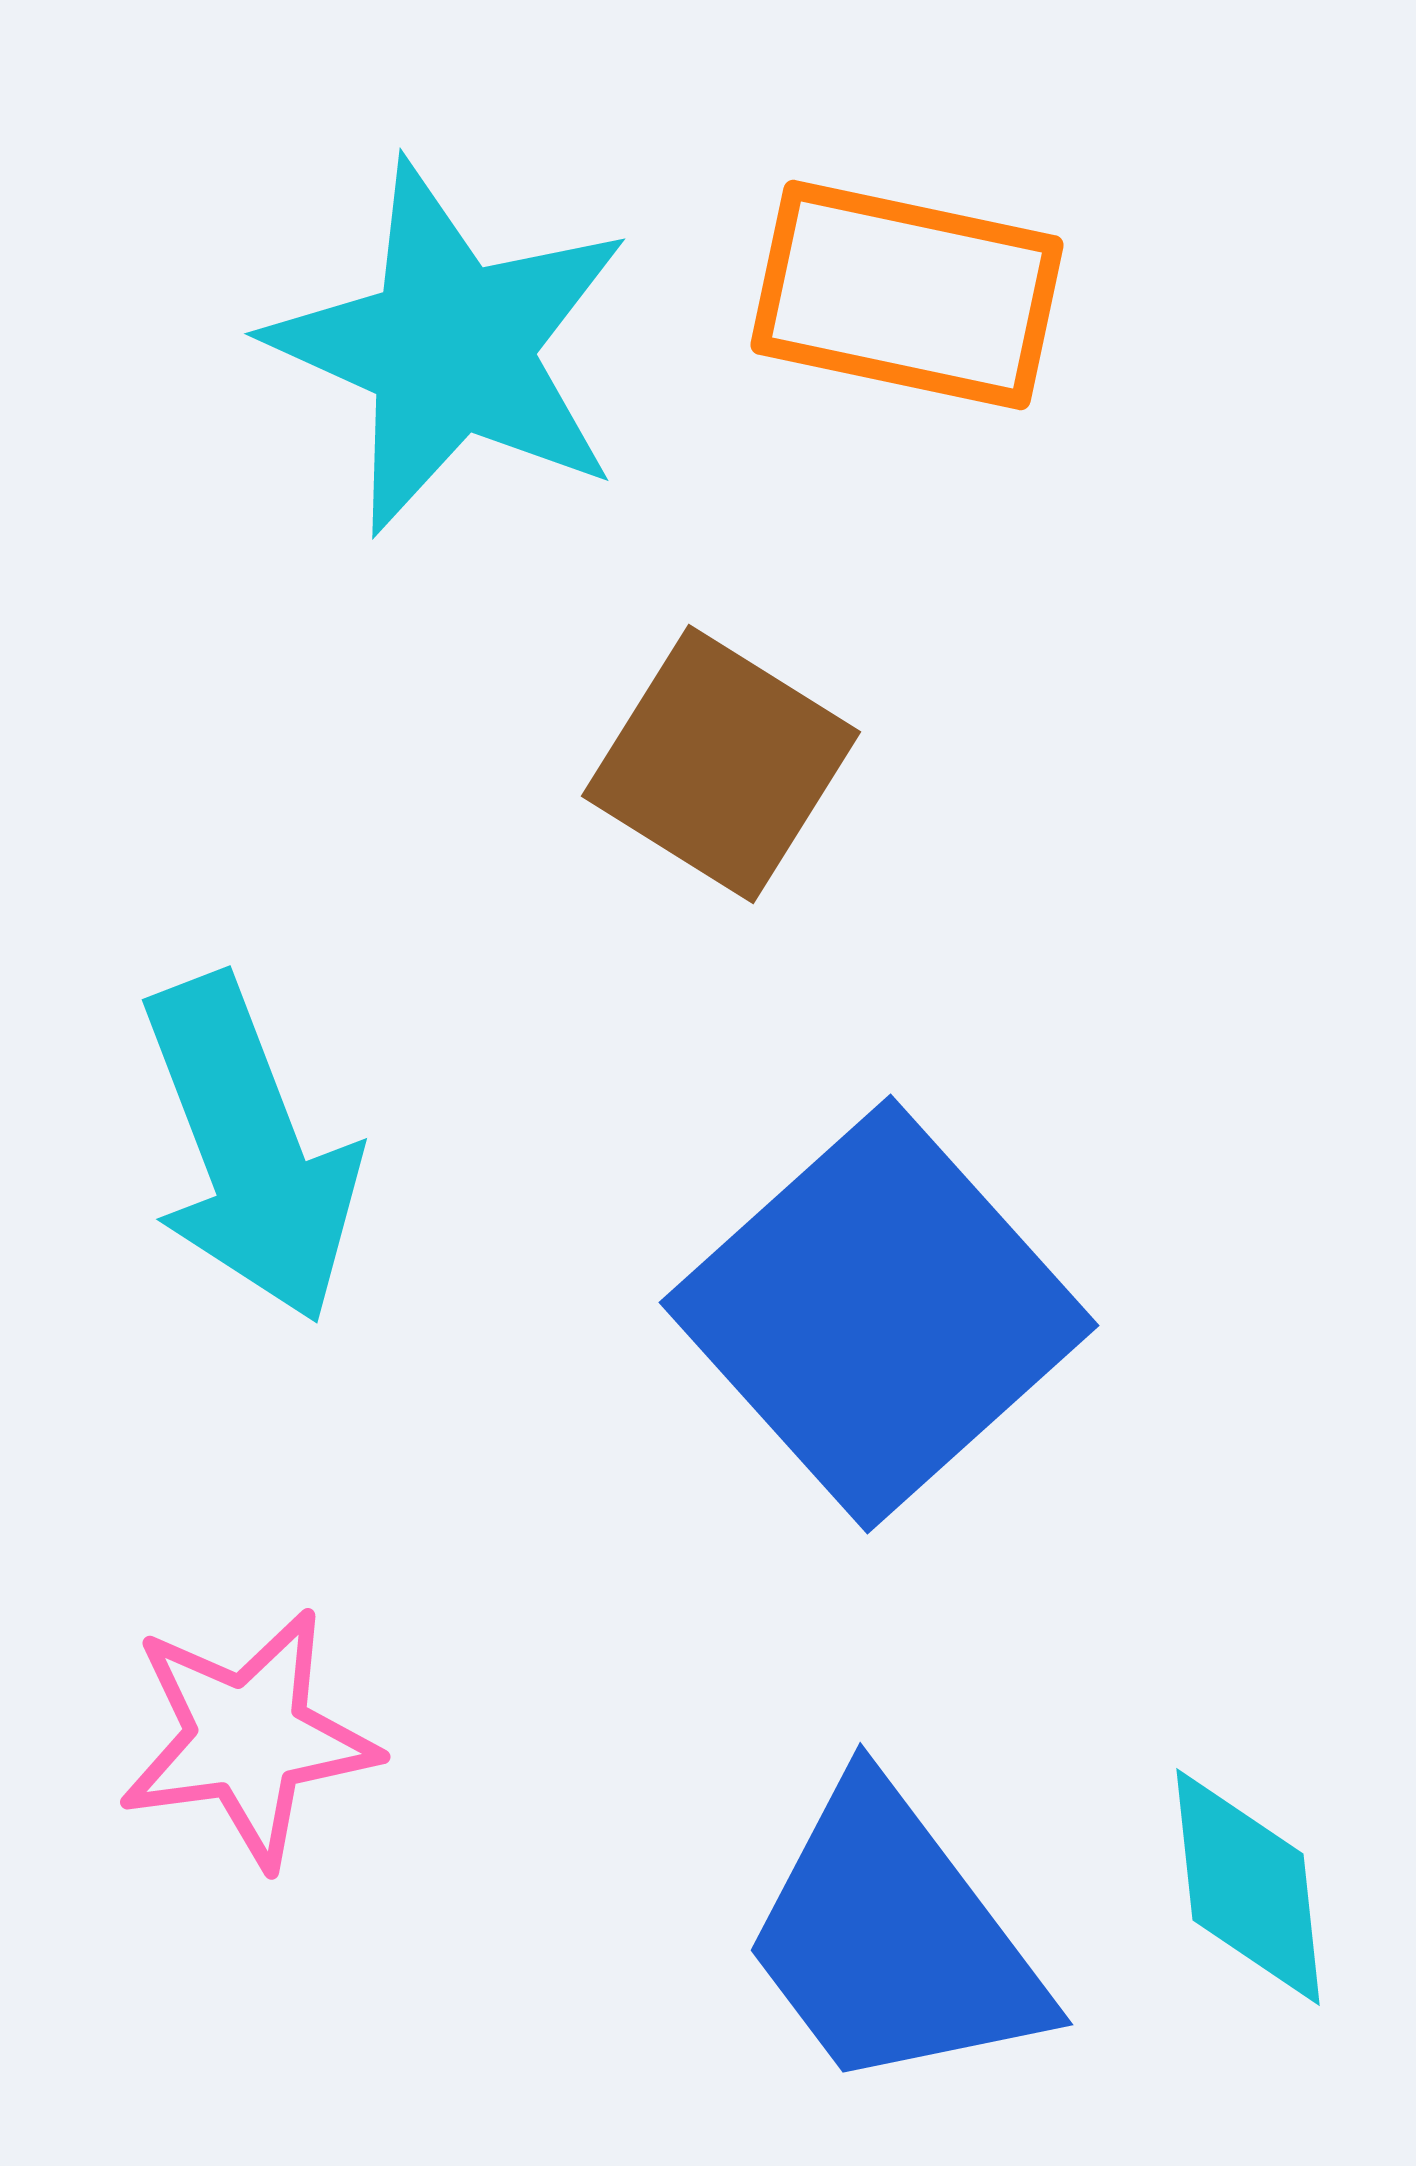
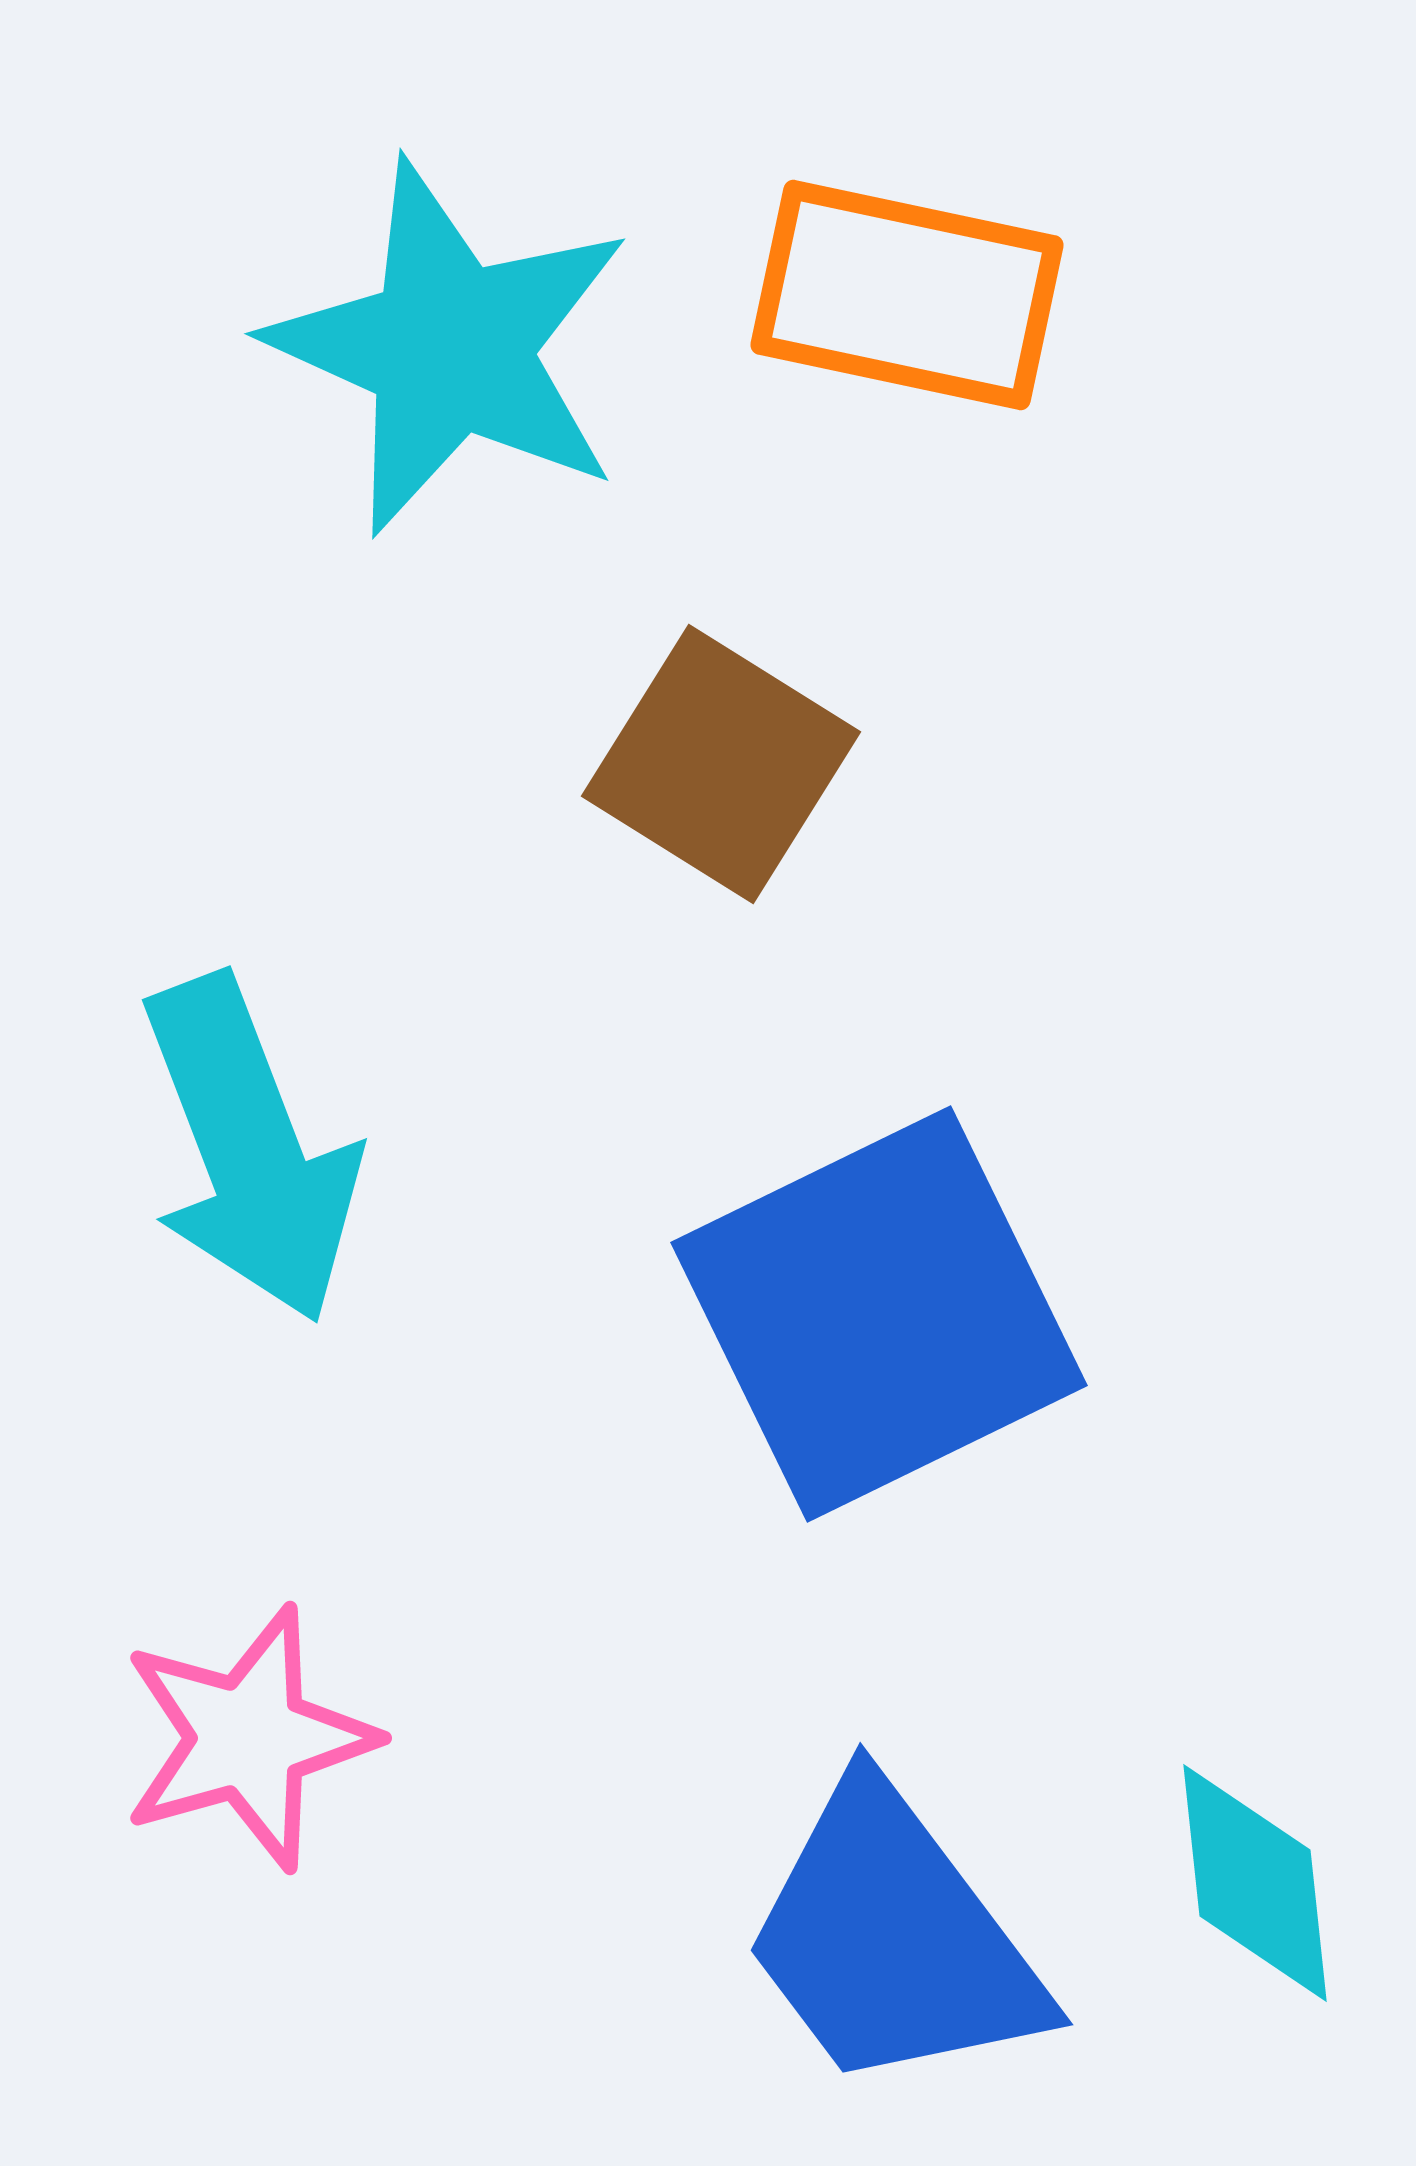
blue square: rotated 16 degrees clockwise
pink star: rotated 8 degrees counterclockwise
cyan diamond: moved 7 px right, 4 px up
